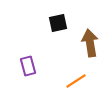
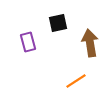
purple rectangle: moved 24 px up
